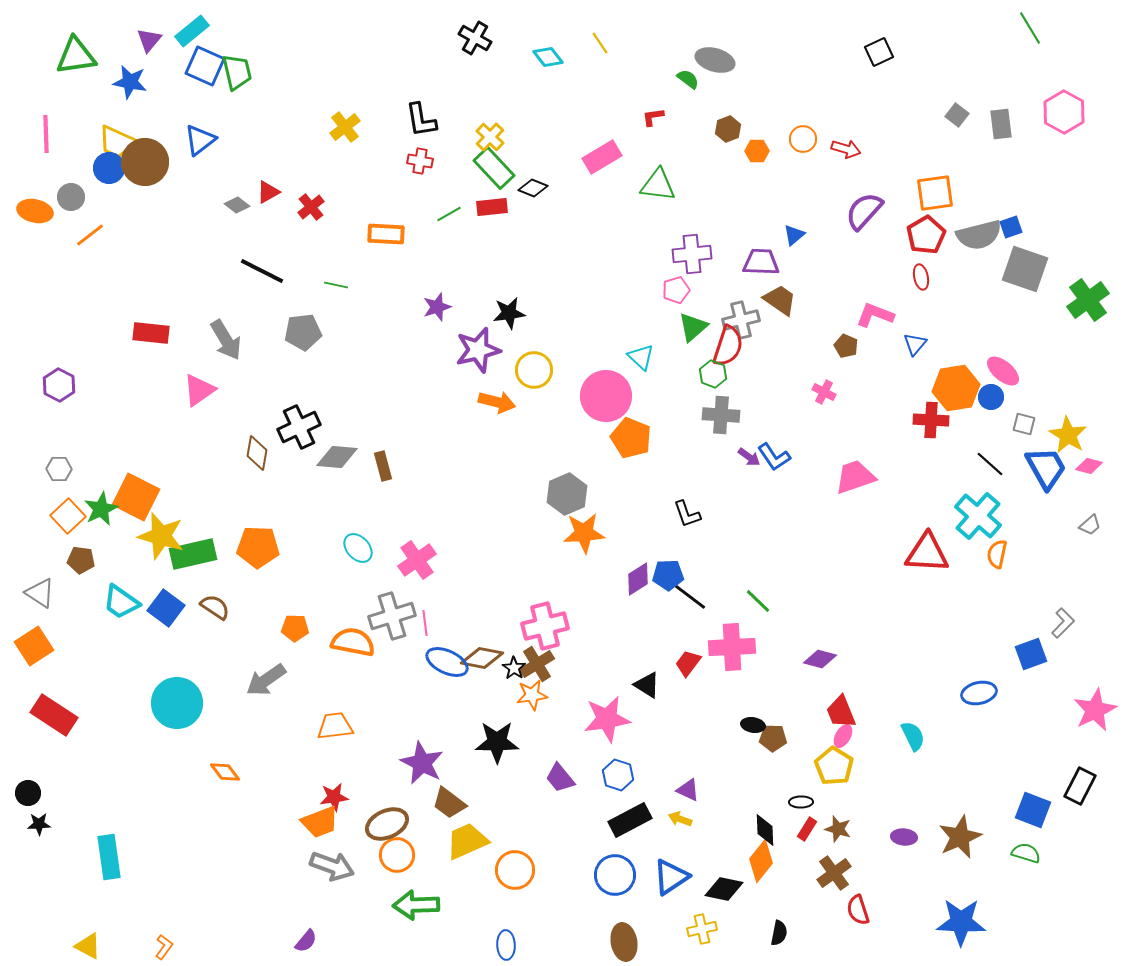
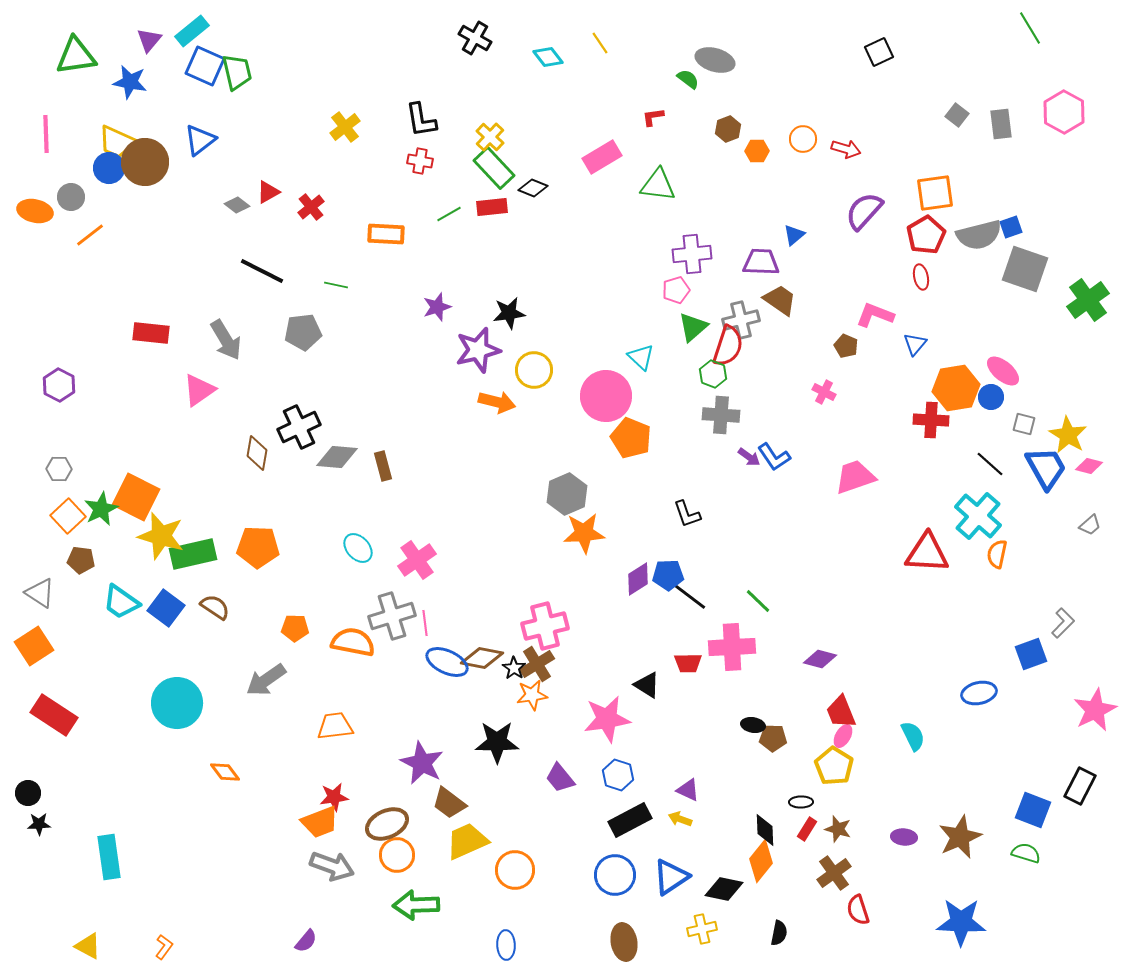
red trapezoid at (688, 663): rotated 128 degrees counterclockwise
